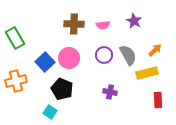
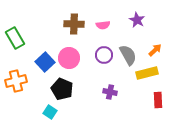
purple star: moved 3 px right, 1 px up
